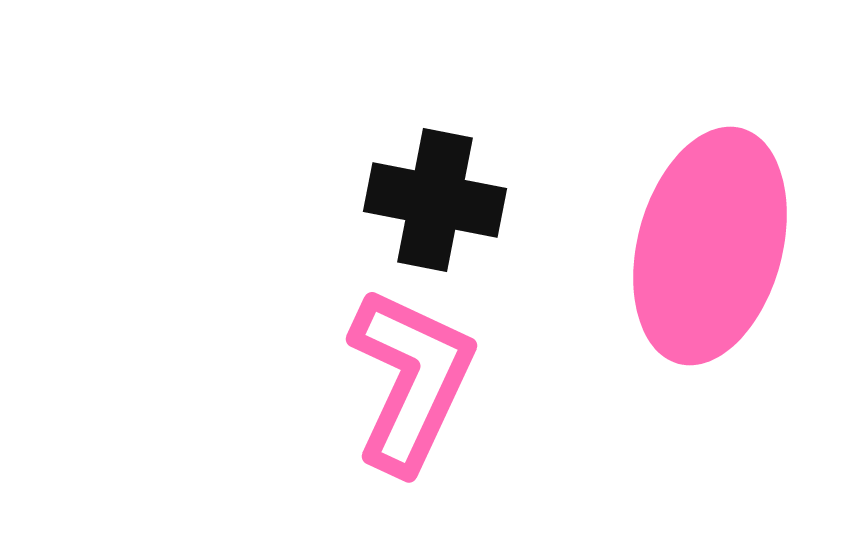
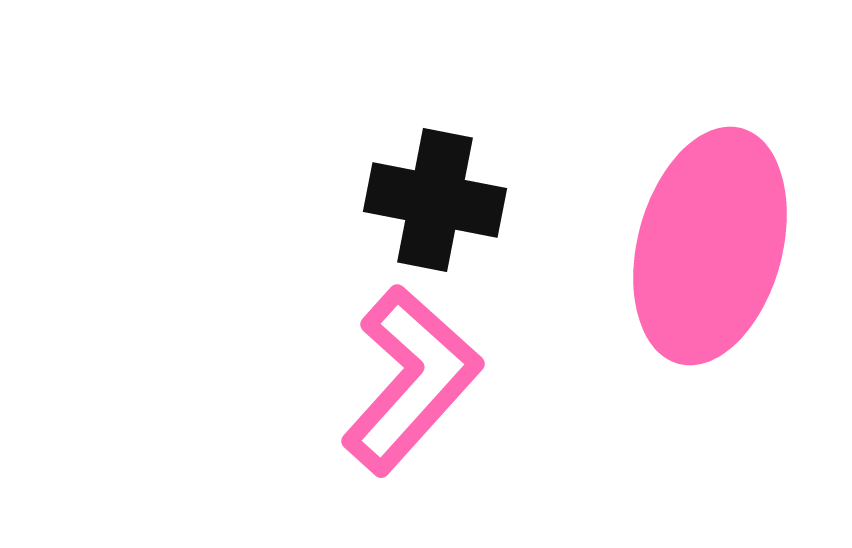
pink L-shape: rotated 17 degrees clockwise
